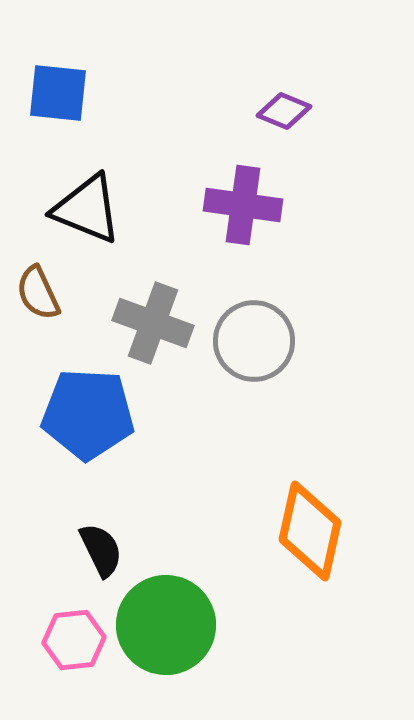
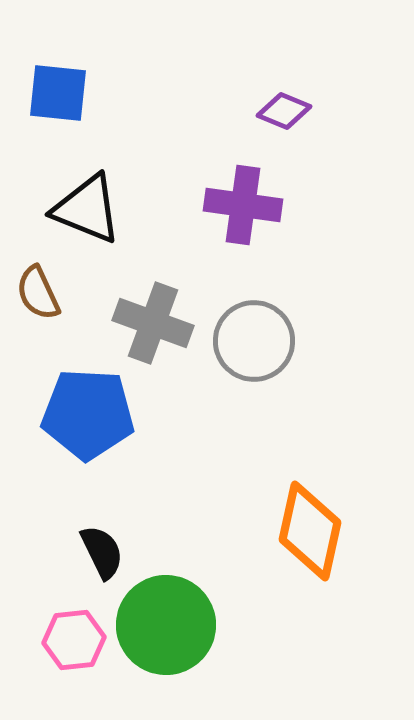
black semicircle: moved 1 px right, 2 px down
